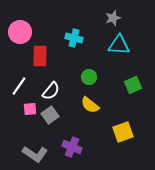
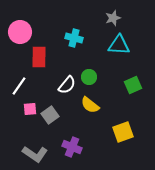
red rectangle: moved 1 px left, 1 px down
white semicircle: moved 16 px right, 6 px up
